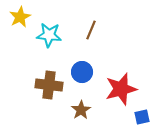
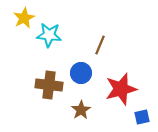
yellow star: moved 4 px right, 1 px down
brown line: moved 9 px right, 15 px down
blue circle: moved 1 px left, 1 px down
